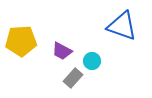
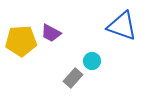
purple trapezoid: moved 11 px left, 18 px up
